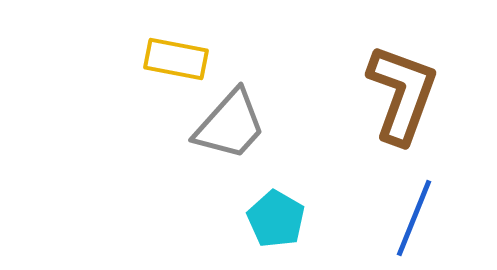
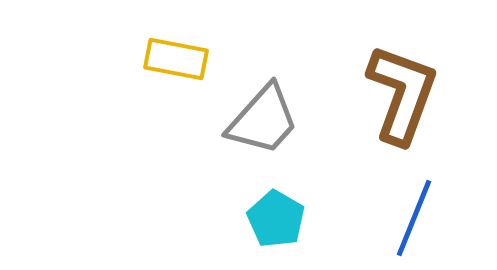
gray trapezoid: moved 33 px right, 5 px up
